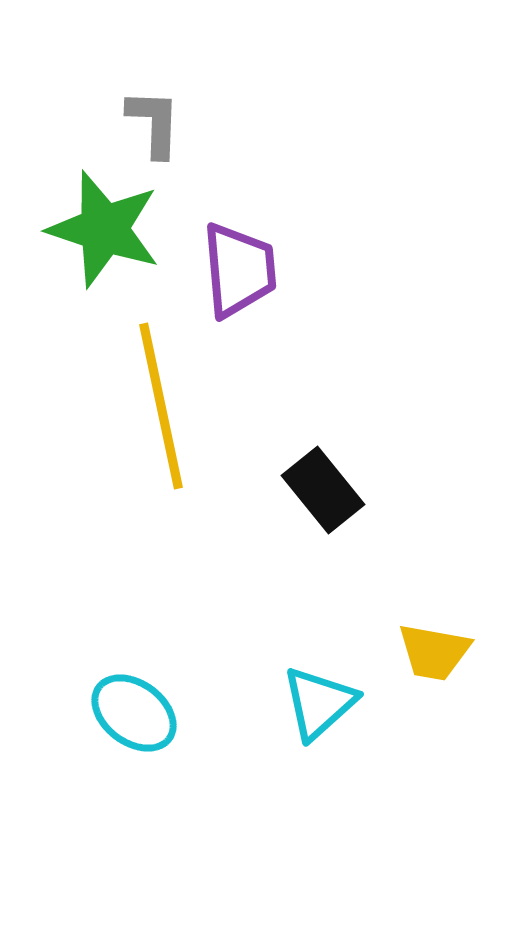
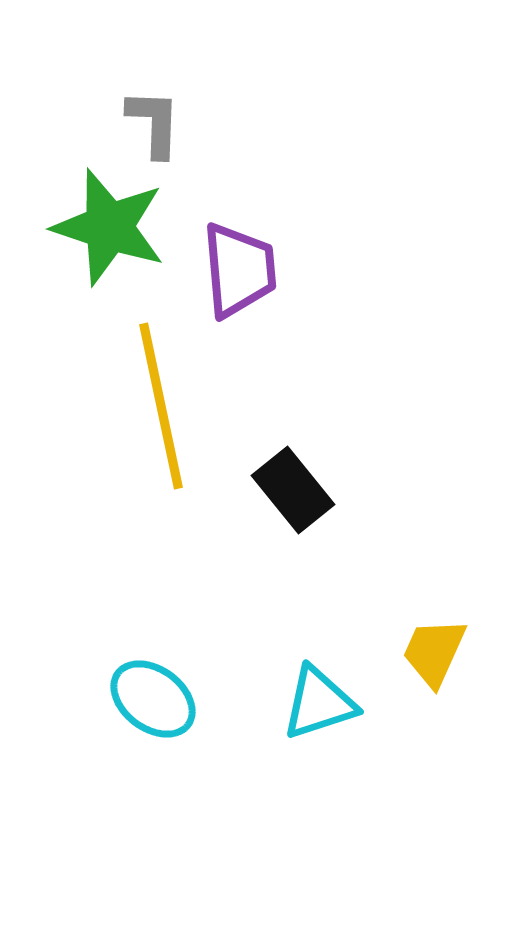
green star: moved 5 px right, 2 px up
black rectangle: moved 30 px left
yellow trapezoid: rotated 104 degrees clockwise
cyan triangle: rotated 24 degrees clockwise
cyan ellipse: moved 19 px right, 14 px up
